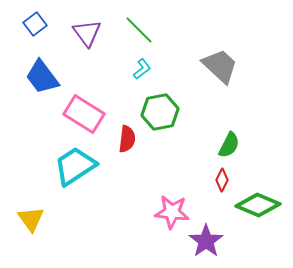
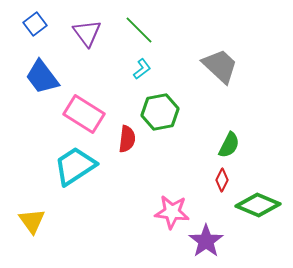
yellow triangle: moved 1 px right, 2 px down
